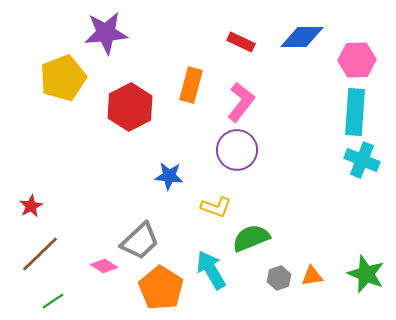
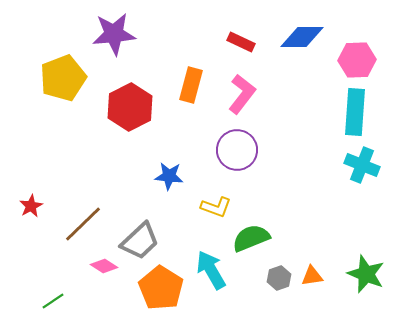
purple star: moved 8 px right, 1 px down
pink L-shape: moved 1 px right, 8 px up
cyan cross: moved 5 px down
brown line: moved 43 px right, 30 px up
